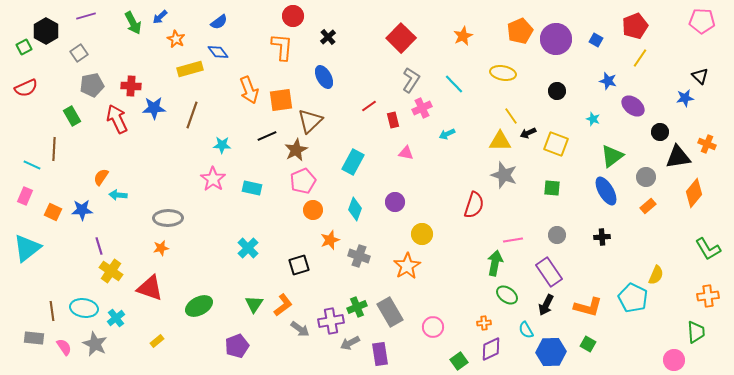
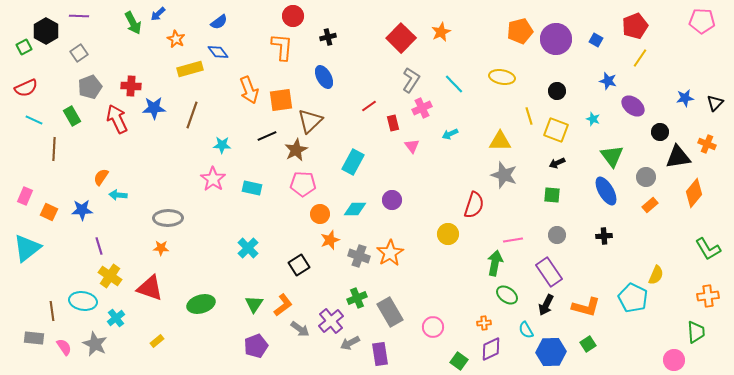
purple line at (86, 16): moved 7 px left; rotated 18 degrees clockwise
blue arrow at (160, 17): moved 2 px left, 3 px up
orange pentagon at (520, 31): rotated 10 degrees clockwise
orange star at (463, 36): moved 22 px left, 4 px up
black cross at (328, 37): rotated 28 degrees clockwise
yellow ellipse at (503, 73): moved 1 px left, 4 px down
black triangle at (700, 76): moved 15 px right, 27 px down; rotated 30 degrees clockwise
gray pentagon at (92, 85): moved 2 px left, 2 px down; rotated 10 degrees counterclockwise
yellow line at (511, 116): moved 18 px right; rotated 18 degrees clockwise
red rectangle at (393, 120): moved 3 px down
black arrow at (528, 133): moved 29 px right, 30 px down
cyan arrow at (447, 134): moved 3 px right
yellow square at (556, 144): moved 14 px up
pink triangle at (406, 153): moved 6 px right, 7 px up; rotated 42 degrees clockwise
green triangle at (612, 156): rotated 30 degrees counterclockwise
cyan line at (32, 165): moved 2 px right, 45 px up
pink pentagon at (303, 181): moved 3 px down; rotated 25 degrees clockwise
green square at (552, 188): moved 7 px down
purple circle at (395, 202): moved 3 px left, 2 px up
orange rectangle at (648, 206): moved 2 px right, 1 px up
cyan diamond at (355, 209): rotated 70 degrees clockwise
orange circle at (313, 210): moved 7 px right, 4 px down
orange square at (53, 212): moved 4 px left
yellow circle at (422, 234): moved 26 px right
black cross at (602, 237): moved 2 px right, 1 px up
orange star at (161, 248): rotated 14 degrees clockwise
black square at (299, 265): rotated 15 degrees counterclockwise
orange star at (407, 266): moved 17 px left, 13 px up
yellow cross at (111, 271): moved 1 px left, 5 px down
green ellipse at (199, 306): moved 2 px right, 2 px up; rotated 12 degrees clockwise
green cross at (357, 307): moved 9 px up
orange L-shape at (588, 307): moved 2 px left
cyan ellipse at (84, 308): moved 1 px left, 7 px up
purple cross at (331, 321): rotated 30 degrees counterclockwise
green square at (588, 344): rotated 28 degrees clockwise
purple pentagon at (237, 346): moved 19 px right
green square at (459, 361): rotated 18 degrees counterclockwise
